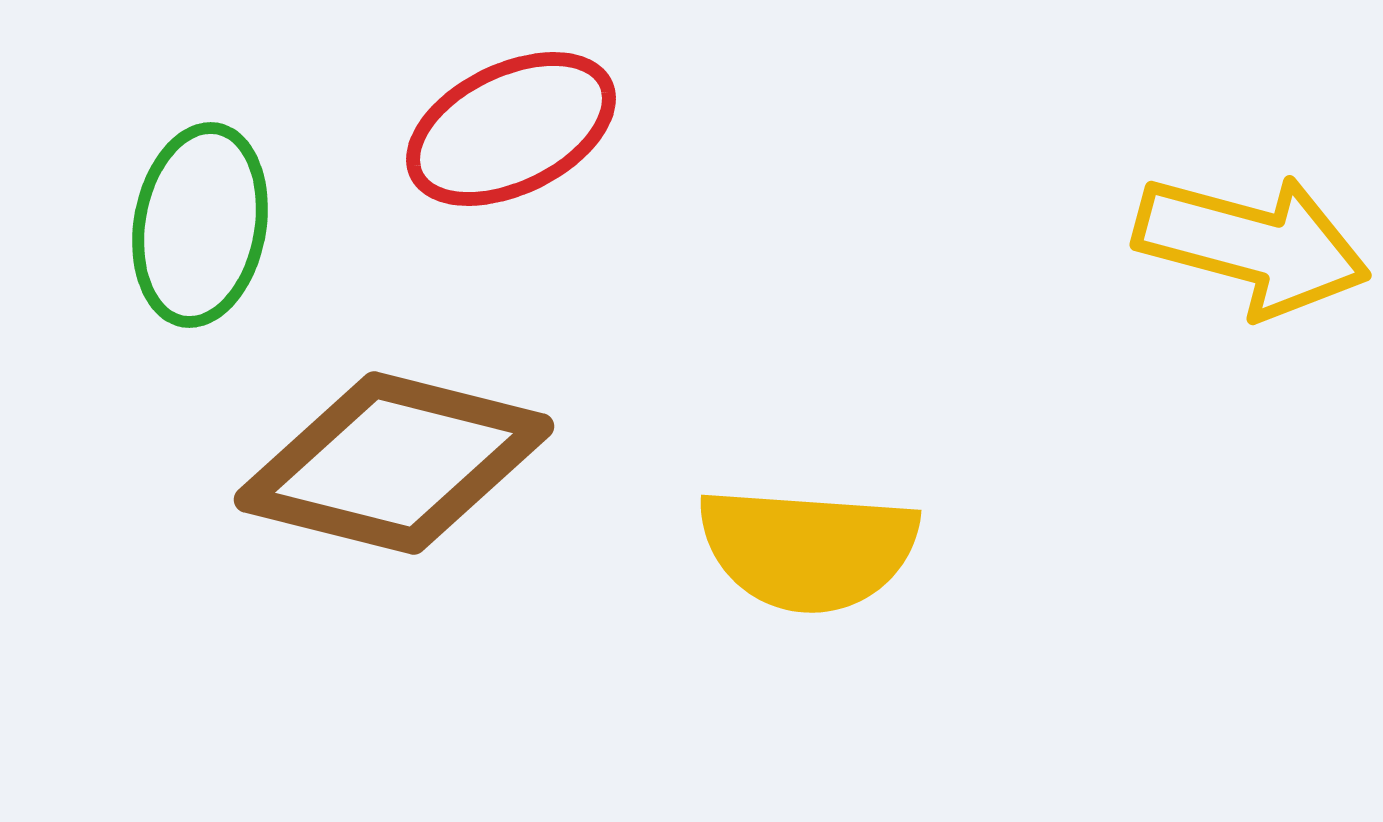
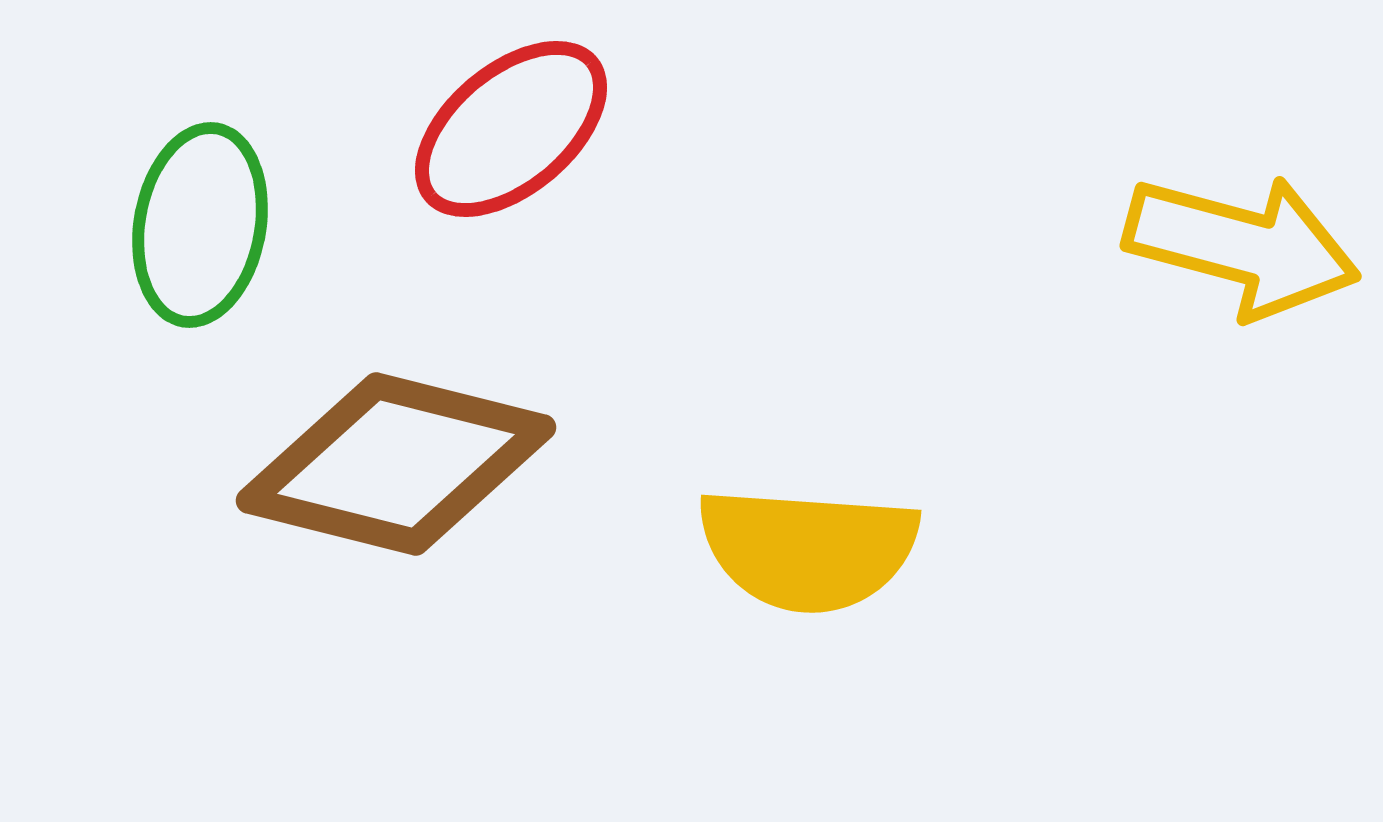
red ellipse: rotated 14 degrees counterclockwise
yellow arrow: moved 10 px left, 1 px down
brown diamond: moved 2 px right, 1 px down
